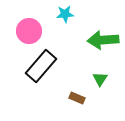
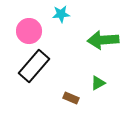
cyan star: moved 4 px left
black rectangle: moved 7 px left
green triangle: moved 2 px left, 4 px down; rotated 28 degrees clockwise
brown rectangle: moved 6 px left
